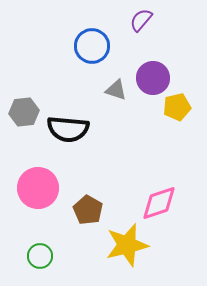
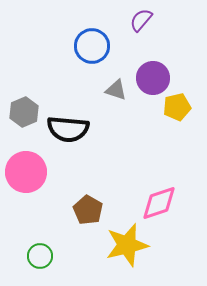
gray hexagon: rotated 16 degrees counterclockwise
pink circle: moved 12 px left, 16 px up
